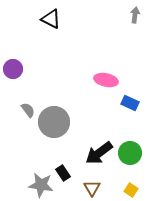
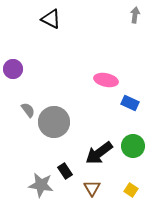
green circle: moved 3 px right, 7 px up
black rectangle: moved 2 px right, 2 px up
